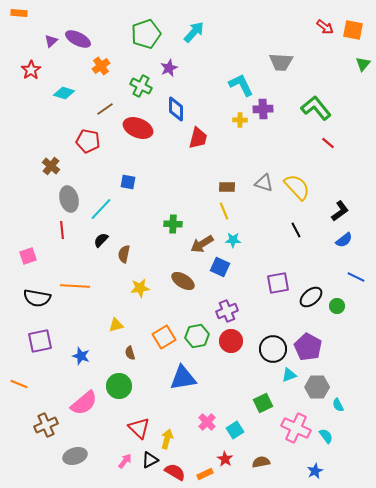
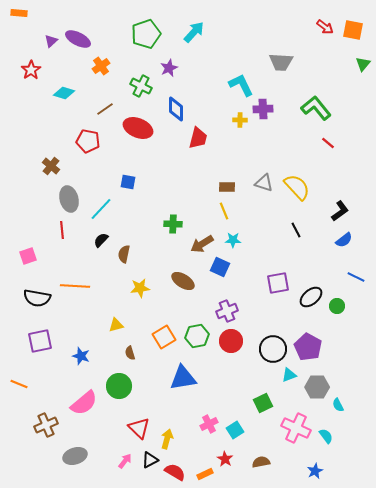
pink cross at (207, 422): moved 2 px right, 2 px down; rotated 18 degrees clockwise
